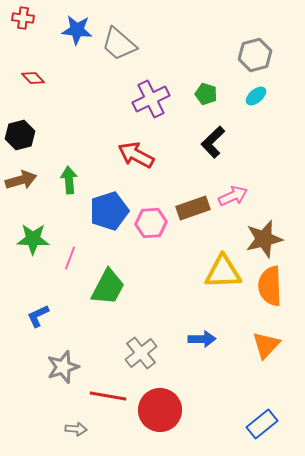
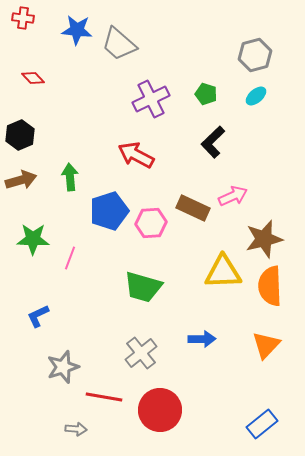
black hexagon: rotated 8 degrees counterclockwise
green arrow: moved 1 px right, 3 px up
brown rectangle: rotated 44 degrees clockwise
green trapezoid: moved 35 px right; rotated 78 degrees clockwise
red line: moved 4 px left, 1 px down
